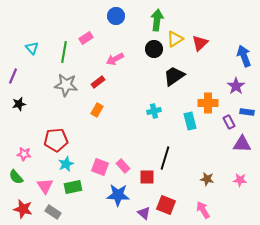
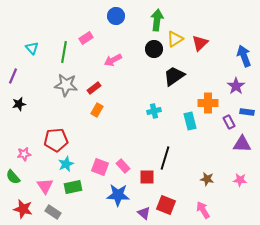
pink arrow at (115, 59): moved 2 px left, 1 px down
red rectangle at (98, 82): moved 4 px left, 6 px down
pink star at (24, 154): rotated 16 degrees counterclockwise
green semicircle at (16, 177): moved 3 px left
